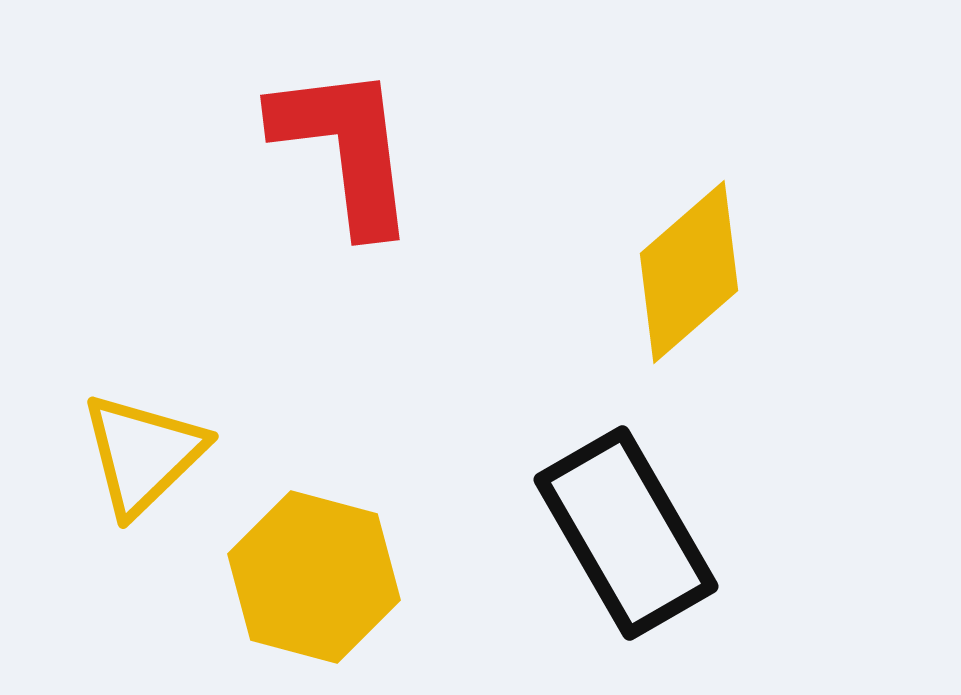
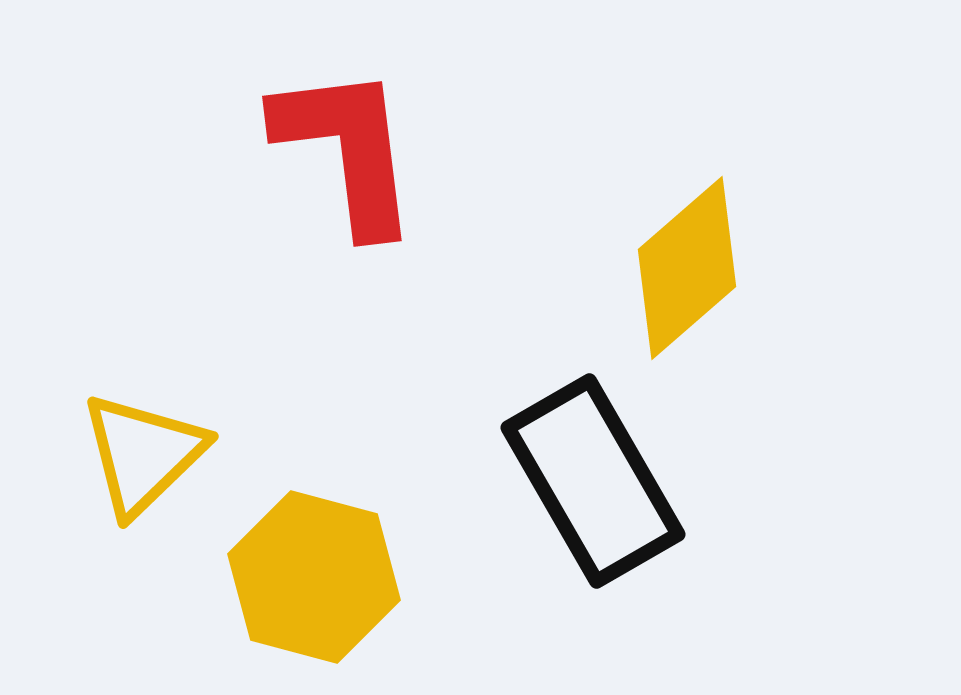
red L-shape: moved 2 px right, 1 px down
yellow diamond: moved 2 px left, 4 px up
black rectangle: moved 33 px left, 52 px up
